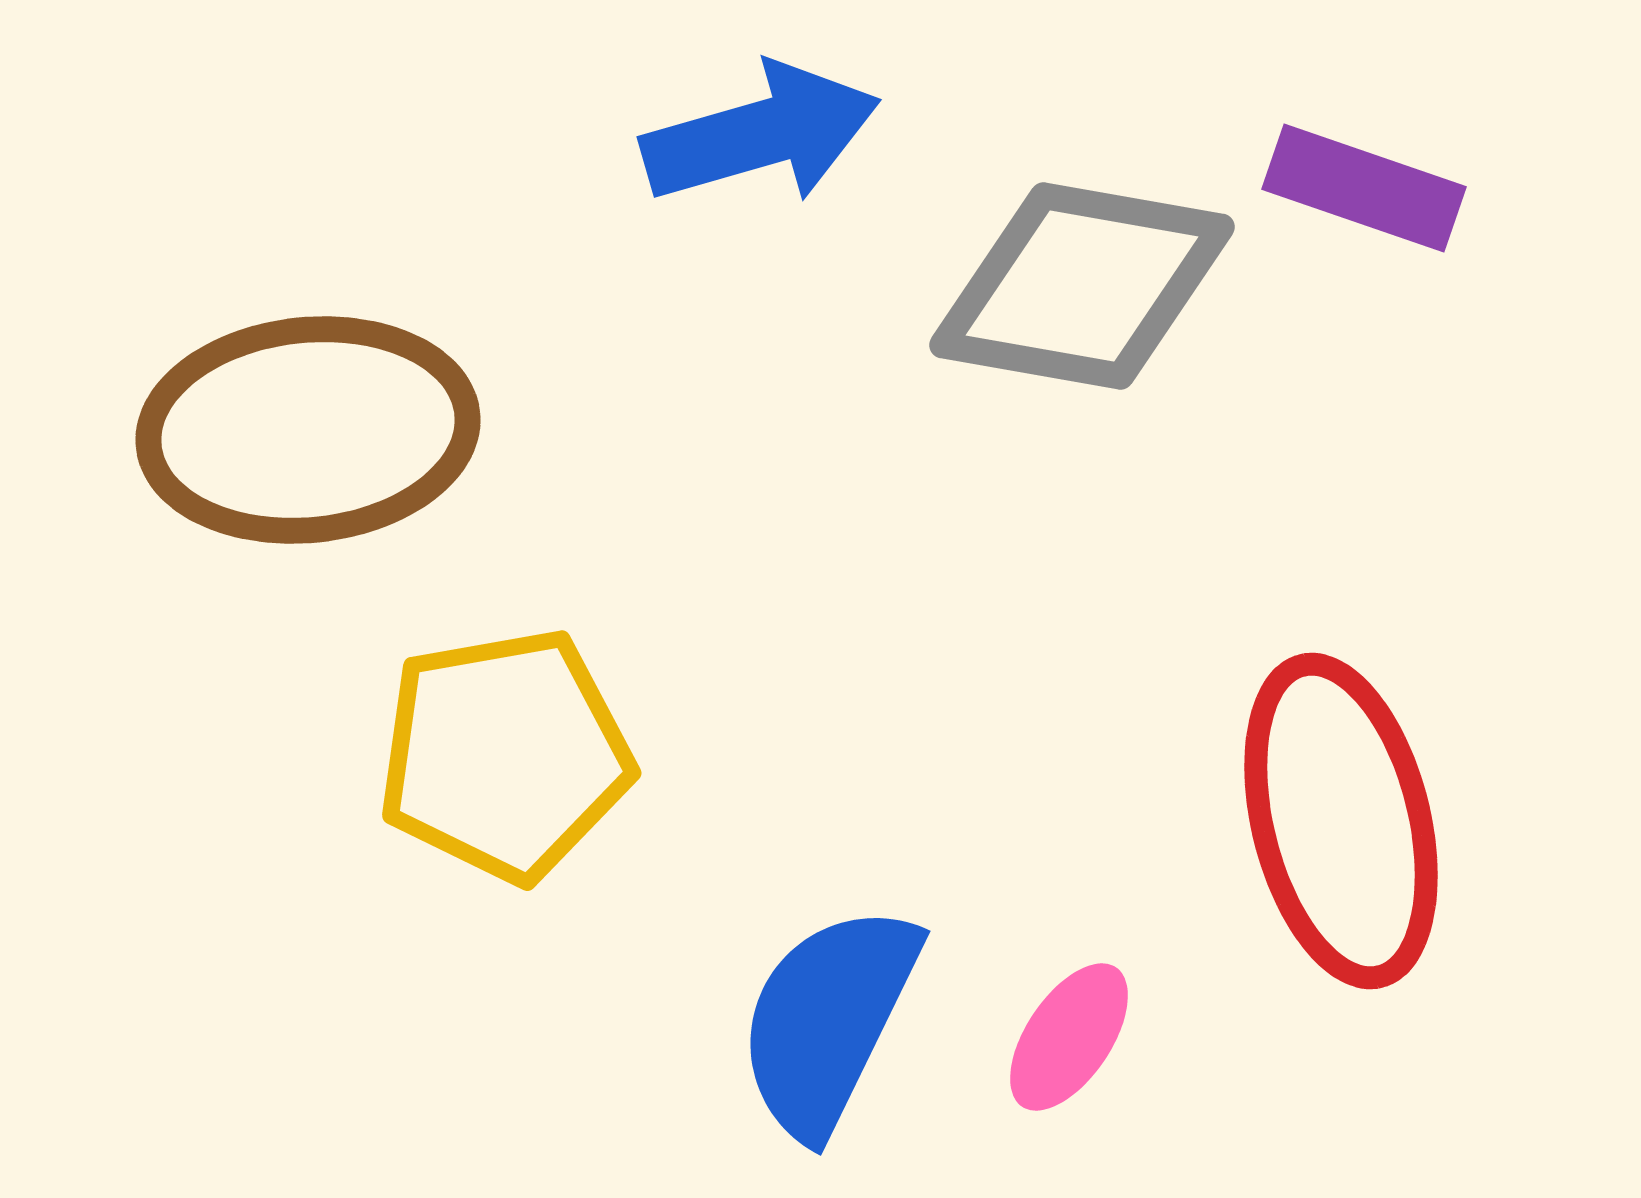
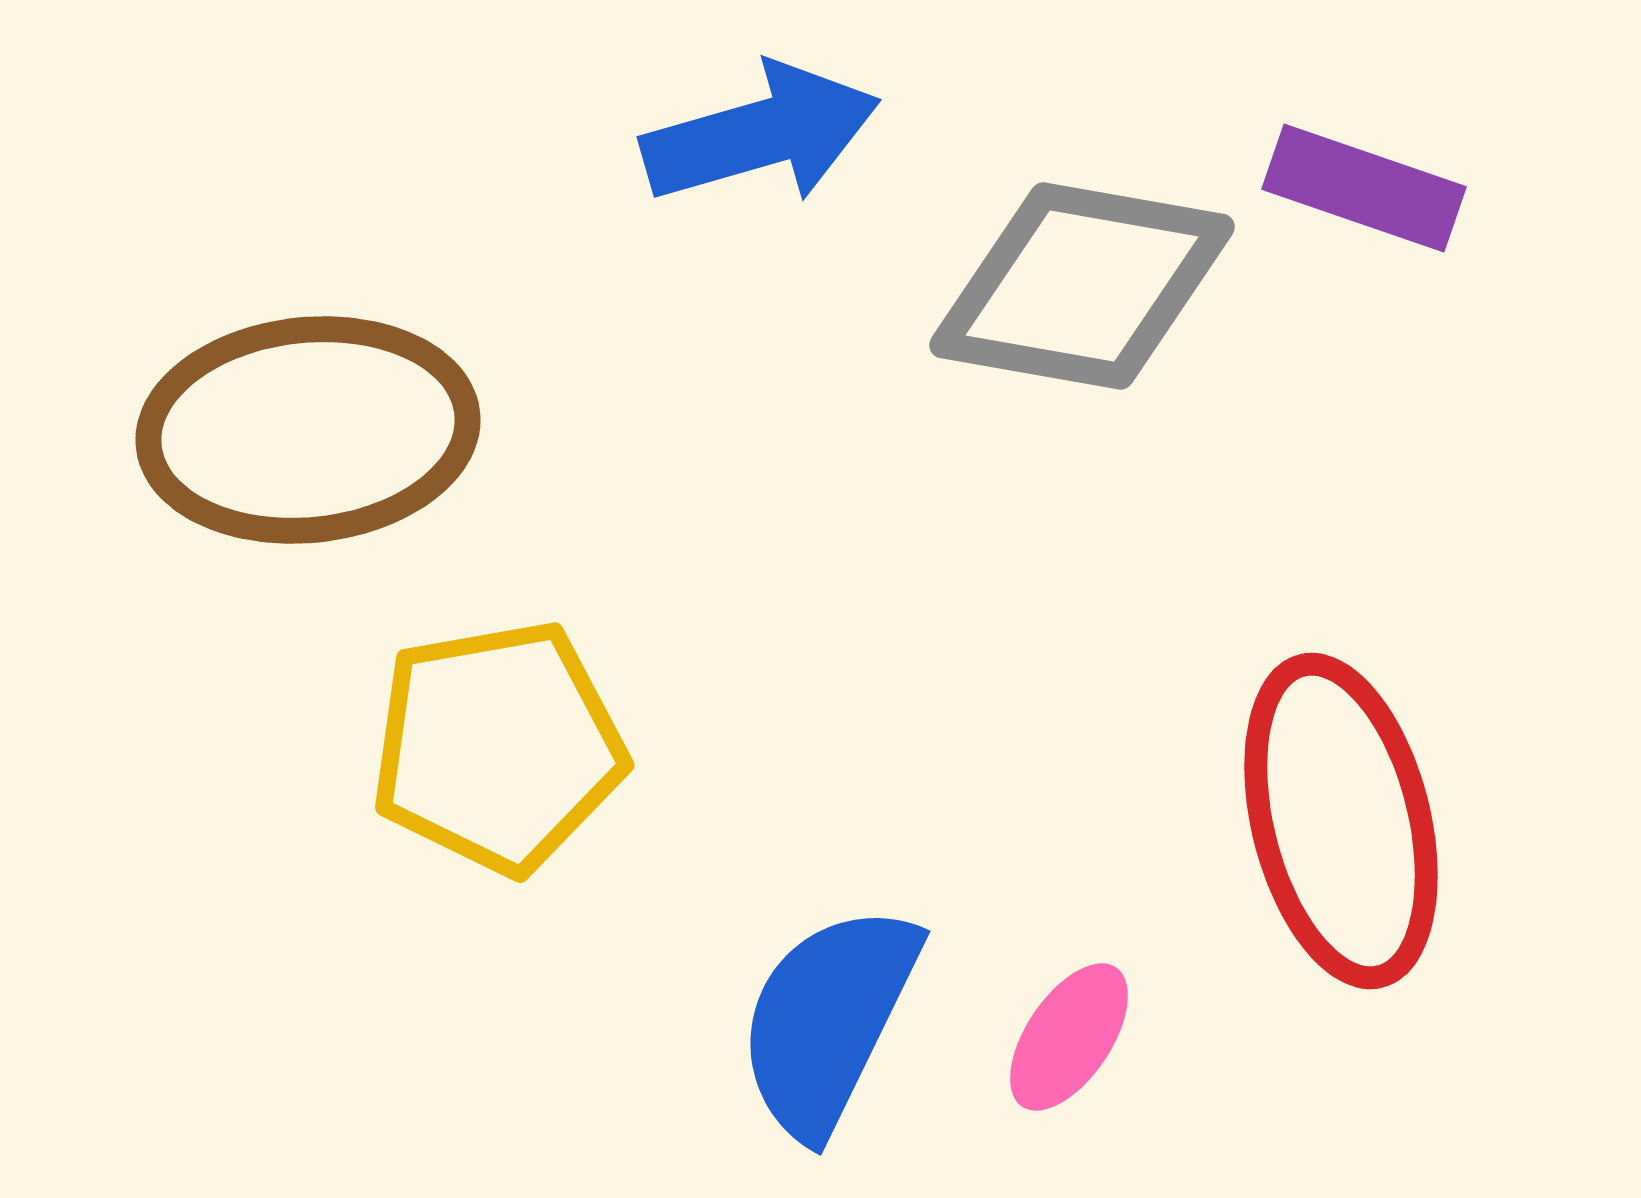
yellow pentagon: moved 7 px left, 8 px up
